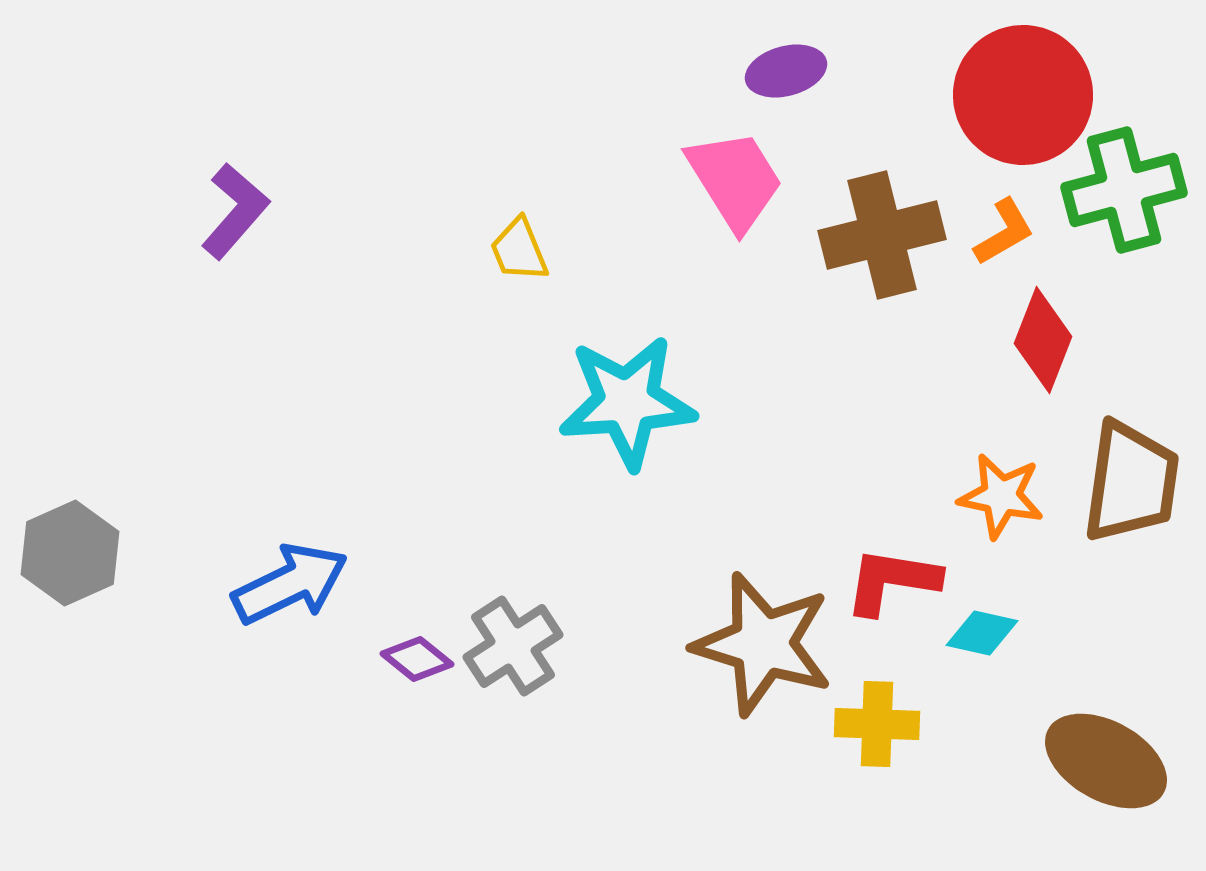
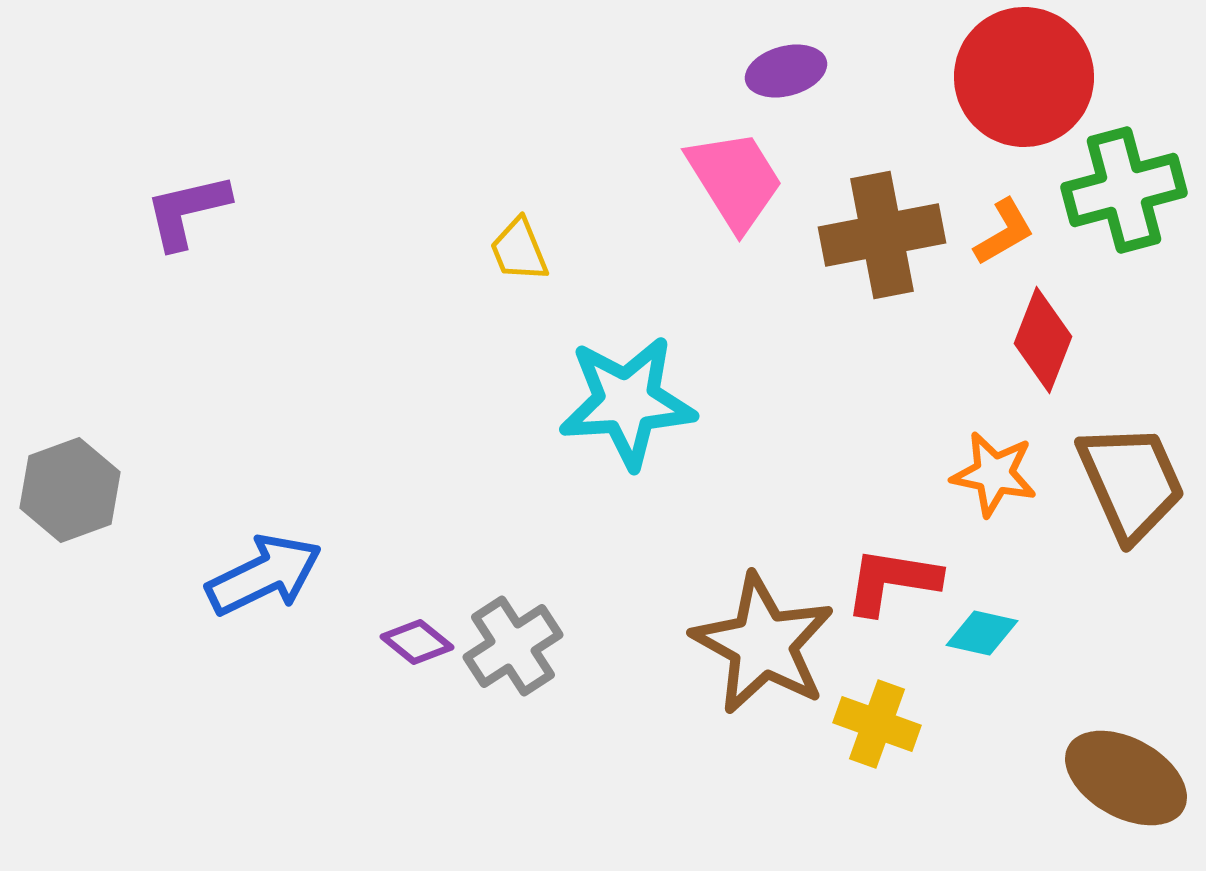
red circle: moved 1 px right, 18 px up
purple L-shape: moved 48 px left; rotated 144 degrees counterclockwise
brown cross: rotated 3 degrees clockwise
brown trapezoid: rotated 32 degrees counterclockwise
orange star: moved 7 px left, 22 px up
gray hexagon: moved 63 px up; rotated 4 degrees clockwise
blue arrow: moved 26 px left, 9 px up
brown star: rotated 12 degrees clockwise
purple diamond: moved 17 px up
yellow cross: rotated 18 degrees clockwise
brown ellipse: moved 20 px right, 17 px down
